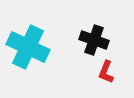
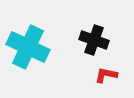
red L-shape: moved 3 px down; rotated 80 degrees clockwise
